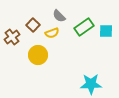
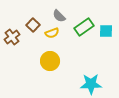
yellow circle: moved 12 px right, 6 px down
